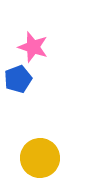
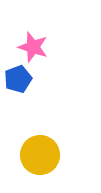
yellow circle: moved 3 px up
